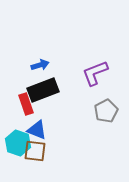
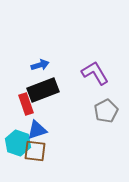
purple L-shape: rotated 80 degrees clockwise
blue triangle: rotated 40 degrees counterclockwise
